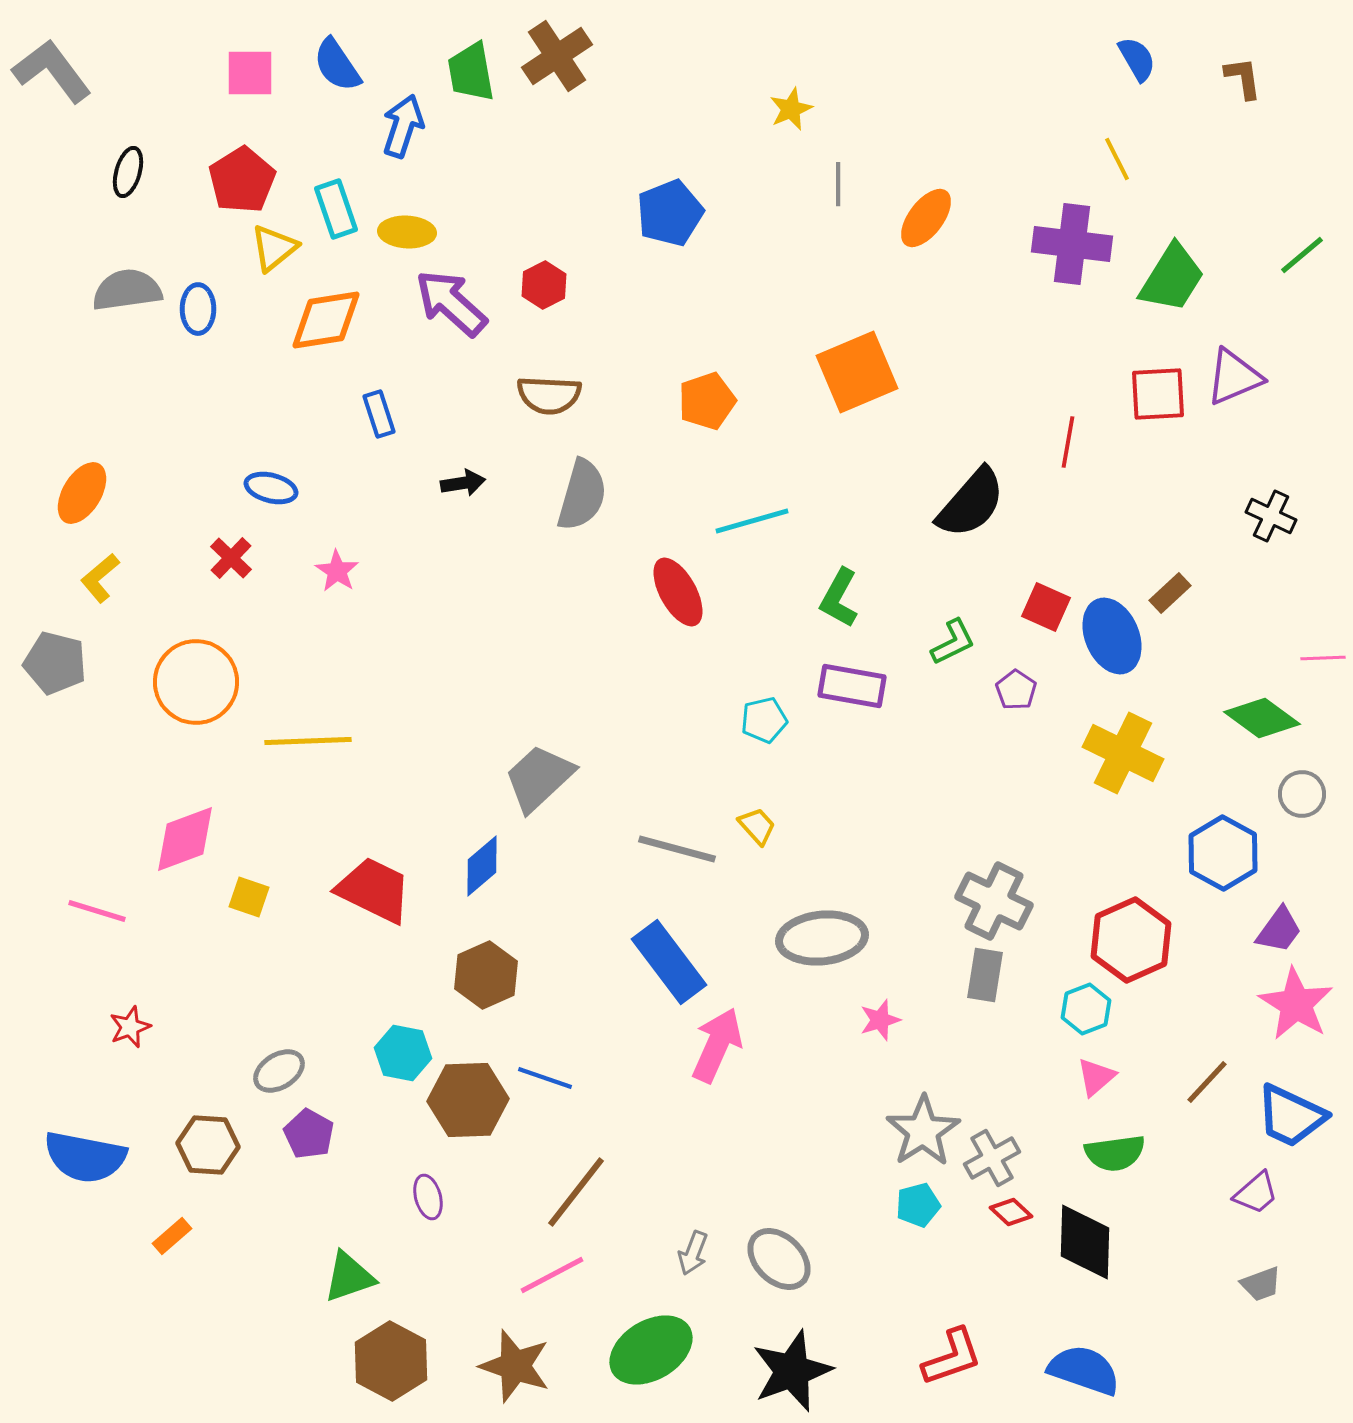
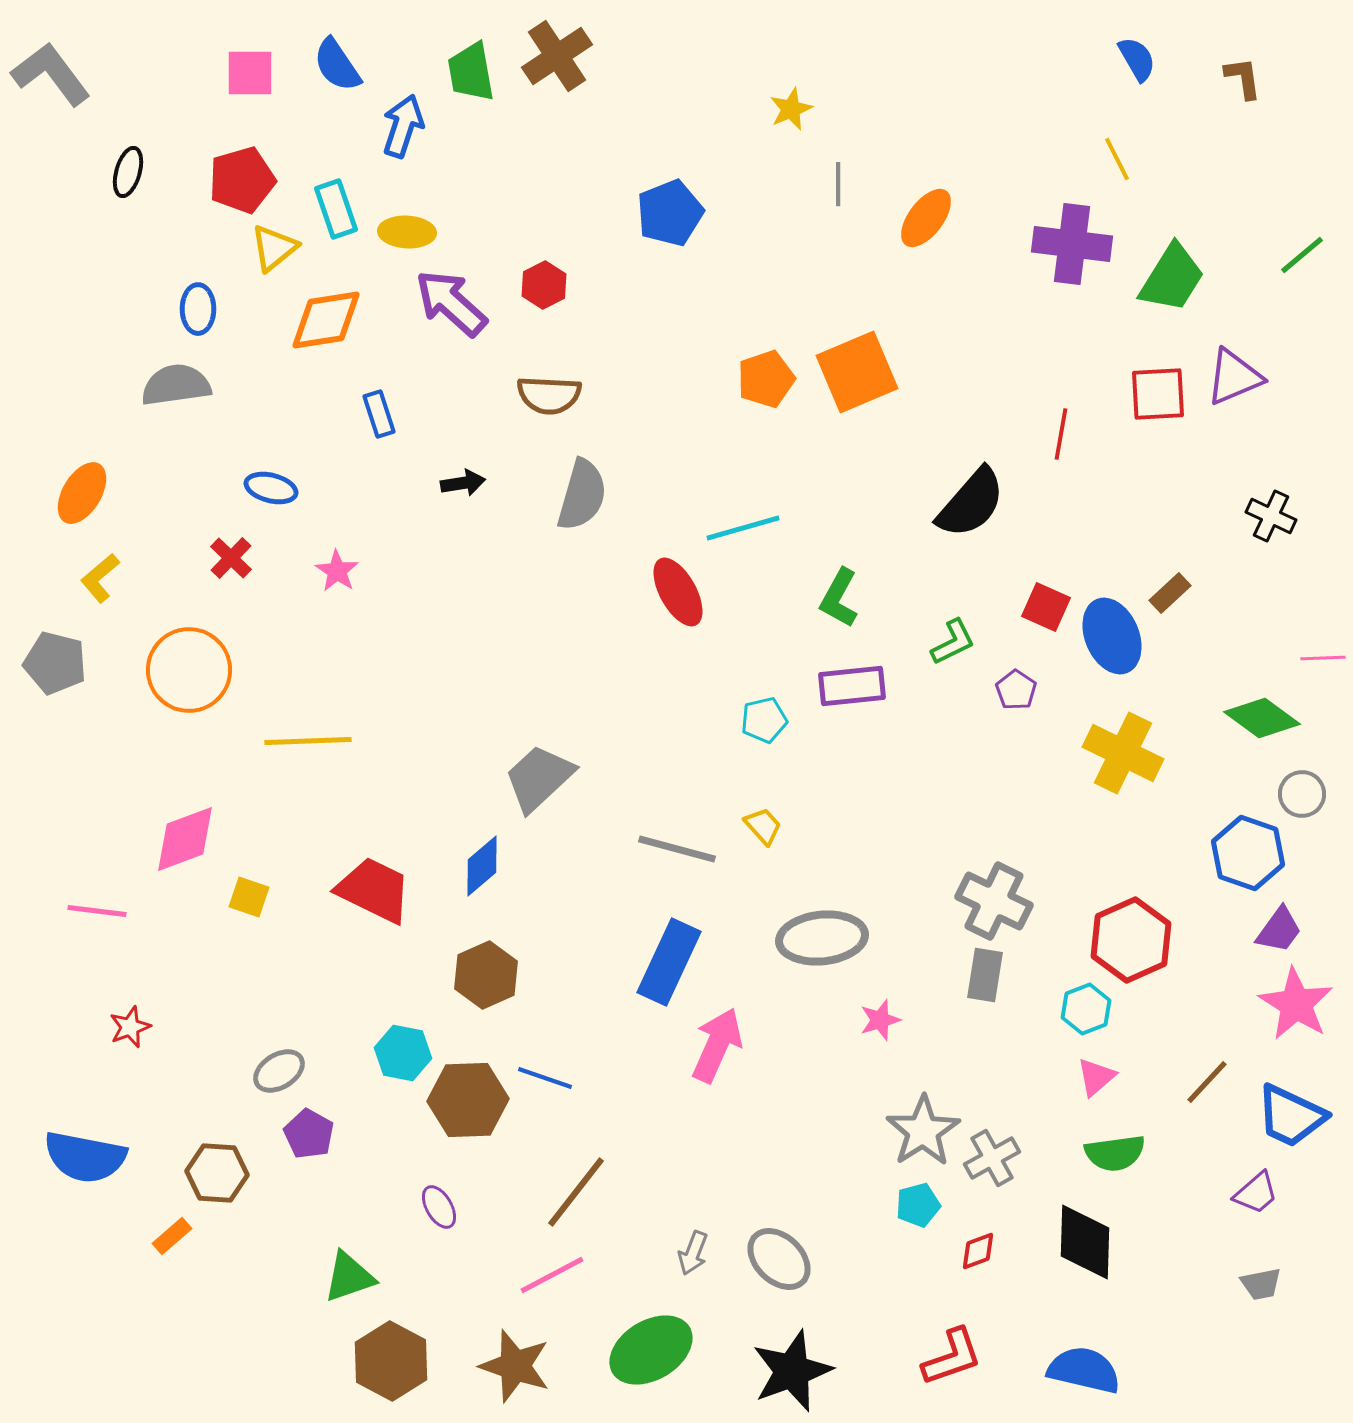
gray L-shape at (52, 71): moved 1 px left, 3 px down
red pentagon at (242, 180): rotated 16 degrees clockwise
gray semicircle at (127, 290): moved 49 px right, 95 px down
orange pentagon at (707, 401): moved 59 px right, 22 px up
red line at (1068, 442): moved 7 px left, 8 px up
cyan line at (752, 521): moved 9 px left, 7 px down
orange circle at (196, 682): moved 7 px left, 12 px up
purple rectangle at (852, 686): rotated 16 degrees counterclockwise
yellow trapezoid at (757, 826): moved 6 px right
blue hexagon at (1223, 853): moved 25 px right; rotated 10 degrees counterclockwise
pink line at (97, 911): rotated 10 degrees counterclockwise
blue rectangle at (669, 962): rotated 62 degrees clockwise
brown hexagon at (208, 1145): moved 9 px right, 28 px down
purple ellipse at (428, 1197): moved 11 px right, 10 px down; rotated 15 degrees counterclockwise
red diamond at (1011, 1212): moved 33 px left, 39 px down; rotated 63 degrees counterclockwise
gray trapezoid at (1261, 1284): rotated 9 degrees clockwise
blue semicircle at (1084, 1370): rotated 6 degrees counterclockwise
